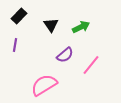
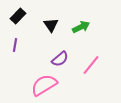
black rectangle: moved 1 px left
purple semicircle: moved 5 px left, 4 px down
